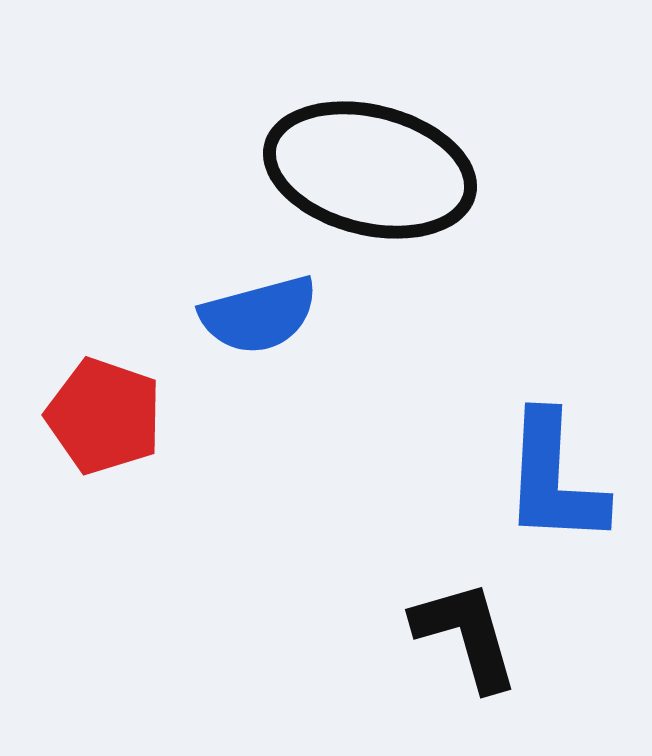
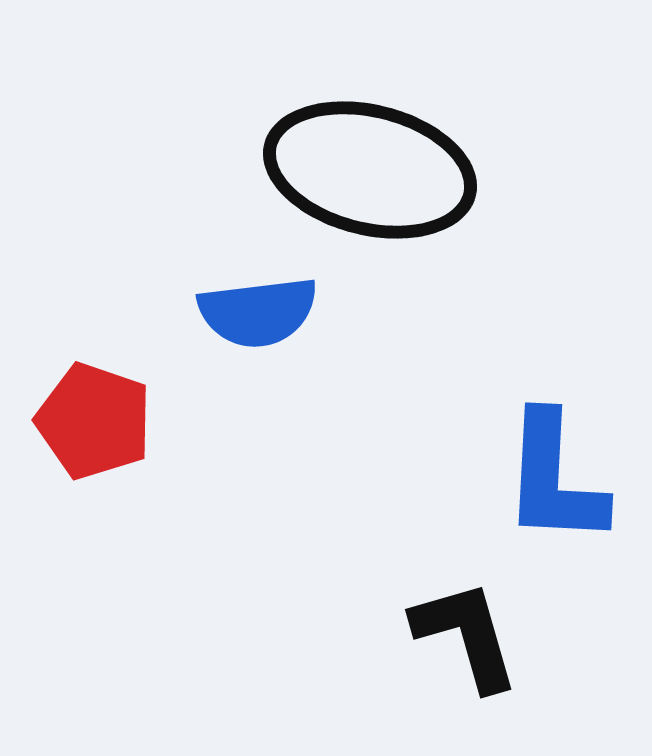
blue semicircle: moved 1 px left, 3 px up; rotated 8 degrees clockwise
red pentagon: moved 10 px left, 5 px down
